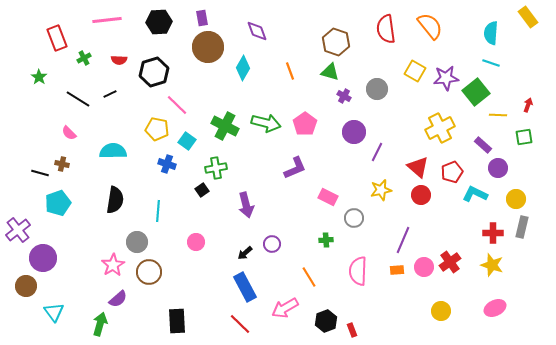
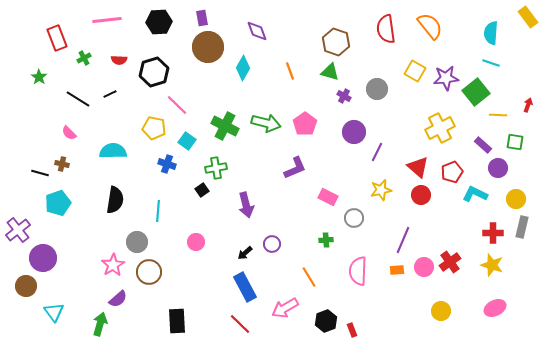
yellow pentagon at (157, 129): moved 3 px left, 1 px up
green square at (524, 137): moved 9 px left, 5 px down; rotated 18 degrees clockwise
